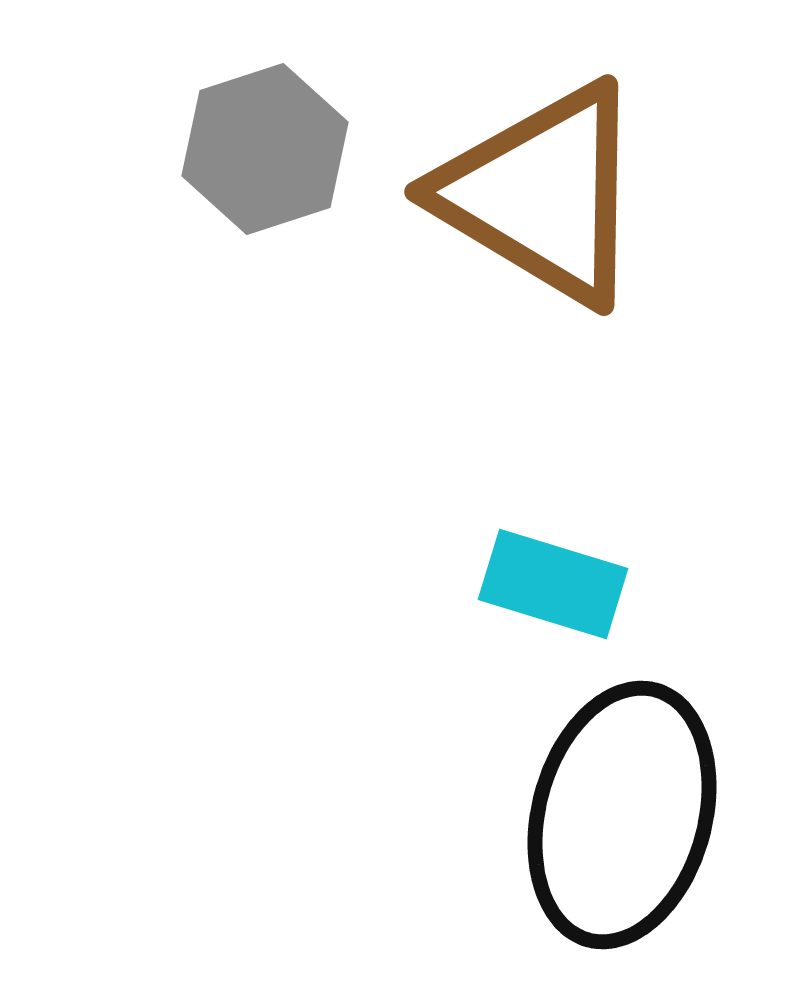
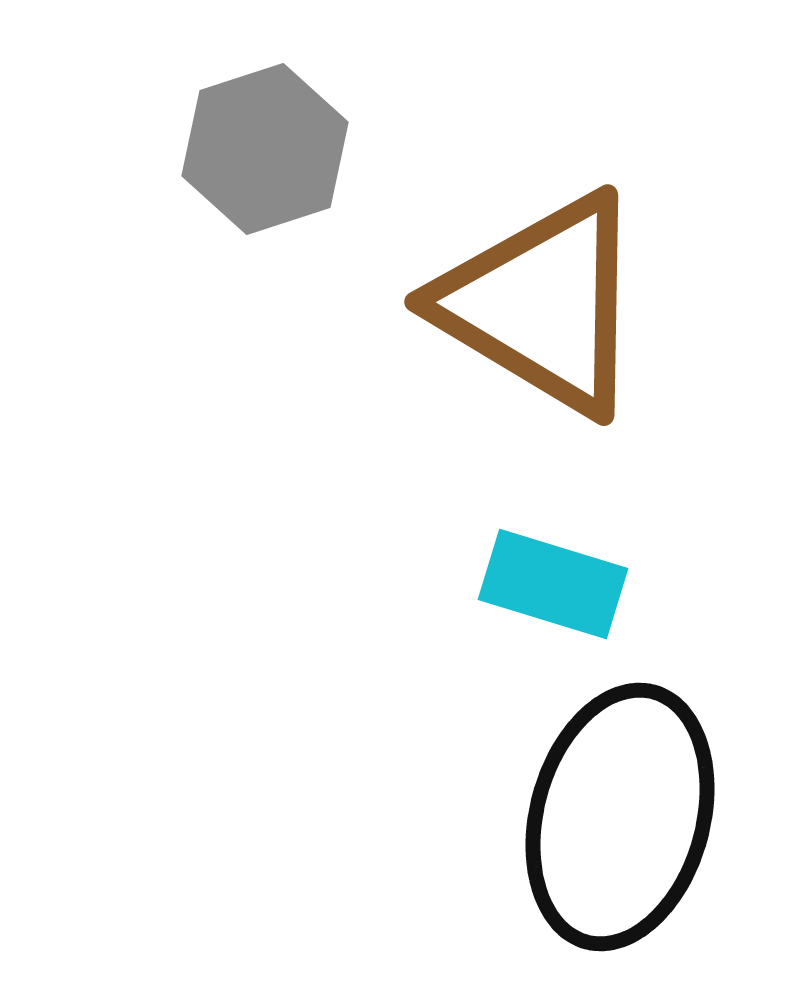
brown triangle: moved 110 px down
black ellipse: moved 2 px left, 2 px down
